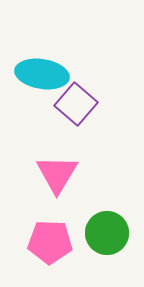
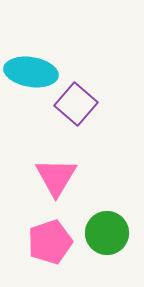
cyan ellipse: moved 11 px left, 2 px up
pink triangle: moved 1 px left, 3 px down
pink pentagon: rotated 21 degrees counterclockwise
